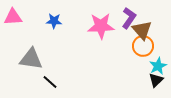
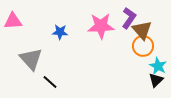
pink triangle: moved 4 px down
blue star: moved 6 px right, 11 px down
gray triangle: rotated 40 degrees clockwise
cyan star: rotated 18 degrees counterclockwise
